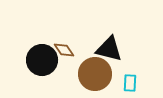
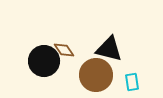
black circle: moved 2 px right, 1 px down
brown circle: moved 1 px right, 1 px down
cyan rectangle: moved 2 px right, 1 px up; rotated 12 degrees counterclockwise
